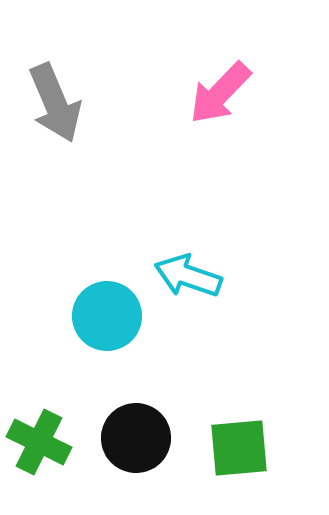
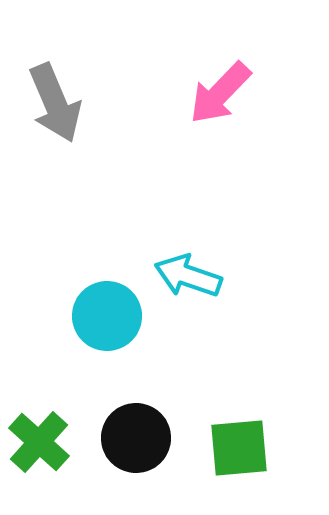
green cross: rotated 16 degrees clockwise
